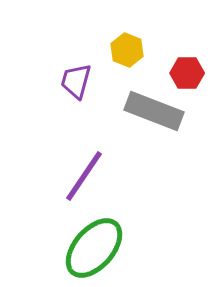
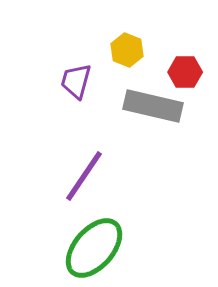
red hexagon: moved 2 px left, 1 px up
gray rectangle: moved 1 px left, 5 px up; rotated 8 degrees counterclockwise
